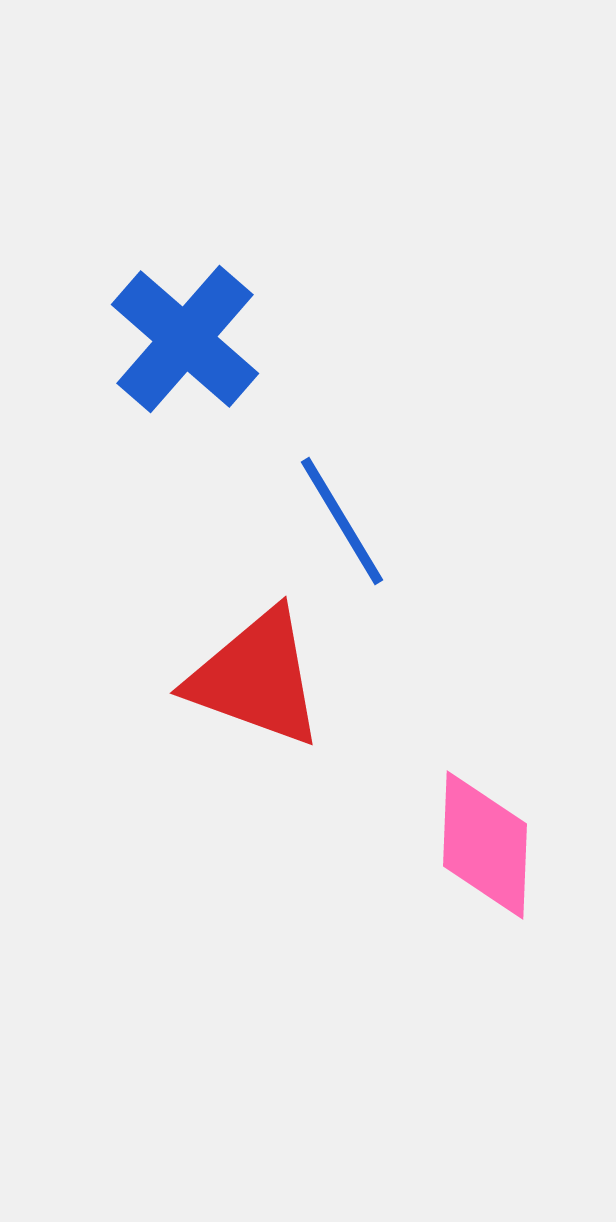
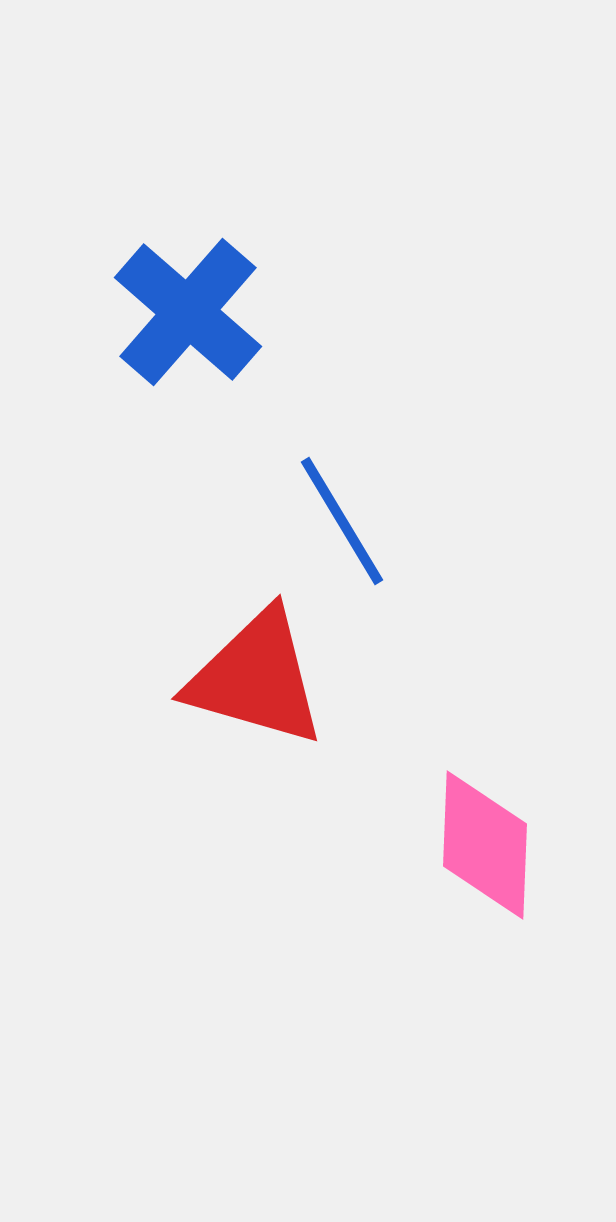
blue cross: moved 3 px right, 27 px up
red triangle: rotated 4 degrees counterclockwise
